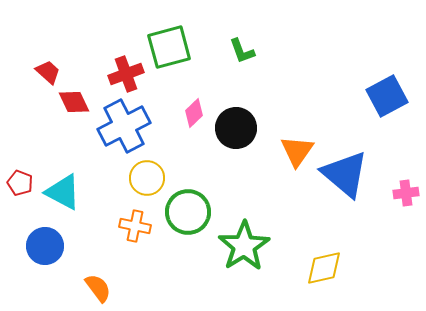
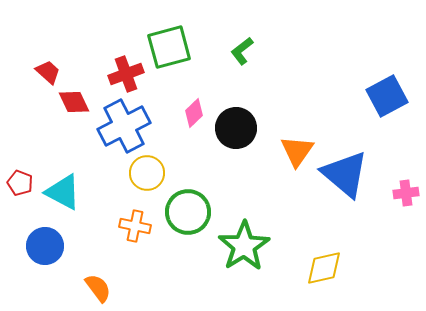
green L-shape: rotated 72 degrees clockwise
yellow circle: moved 5 px up
